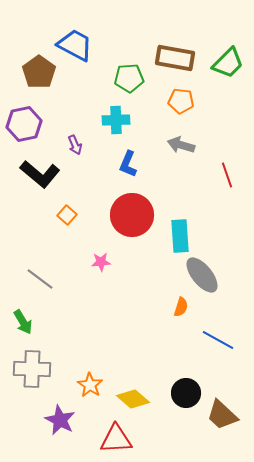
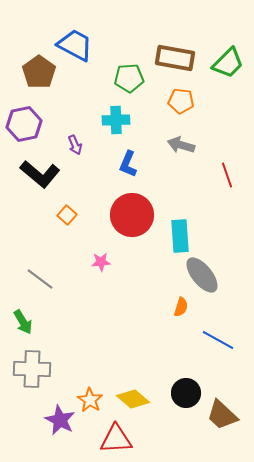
orange star: moved 15 px down
